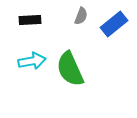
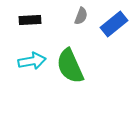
green semicircle: moved 3 px up
